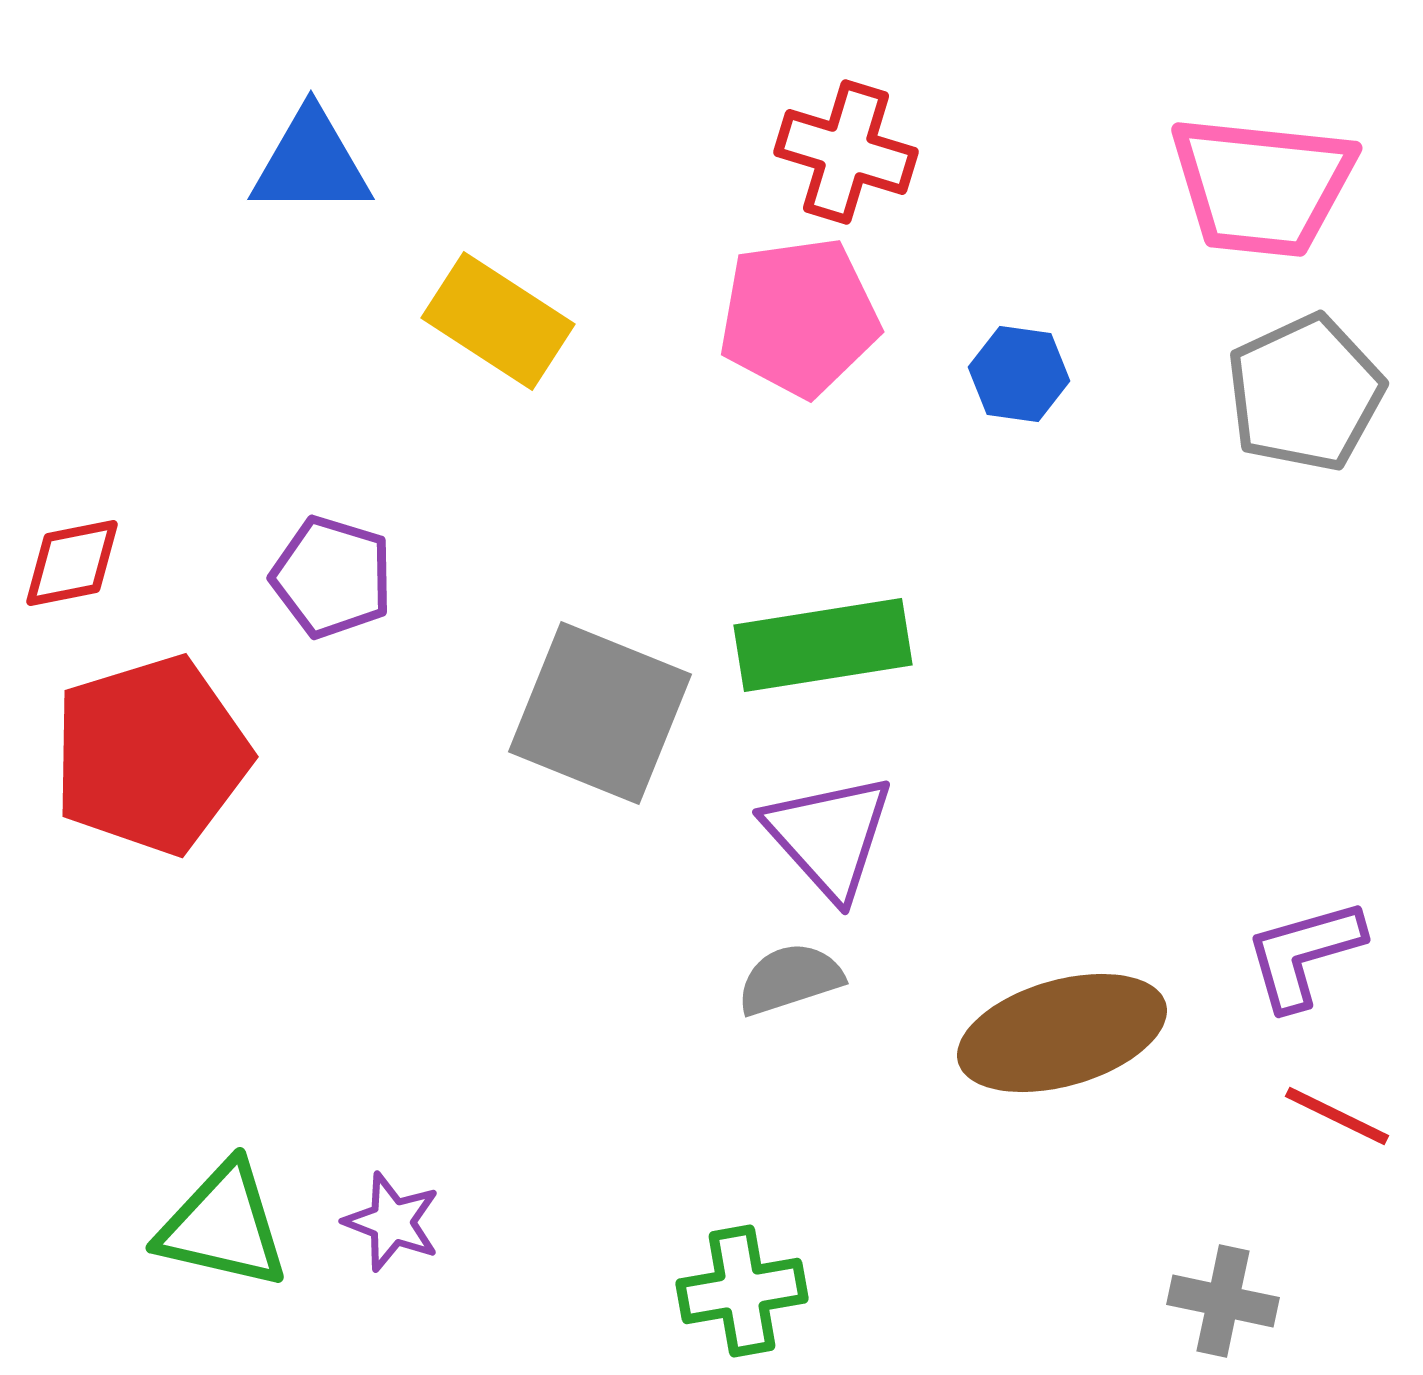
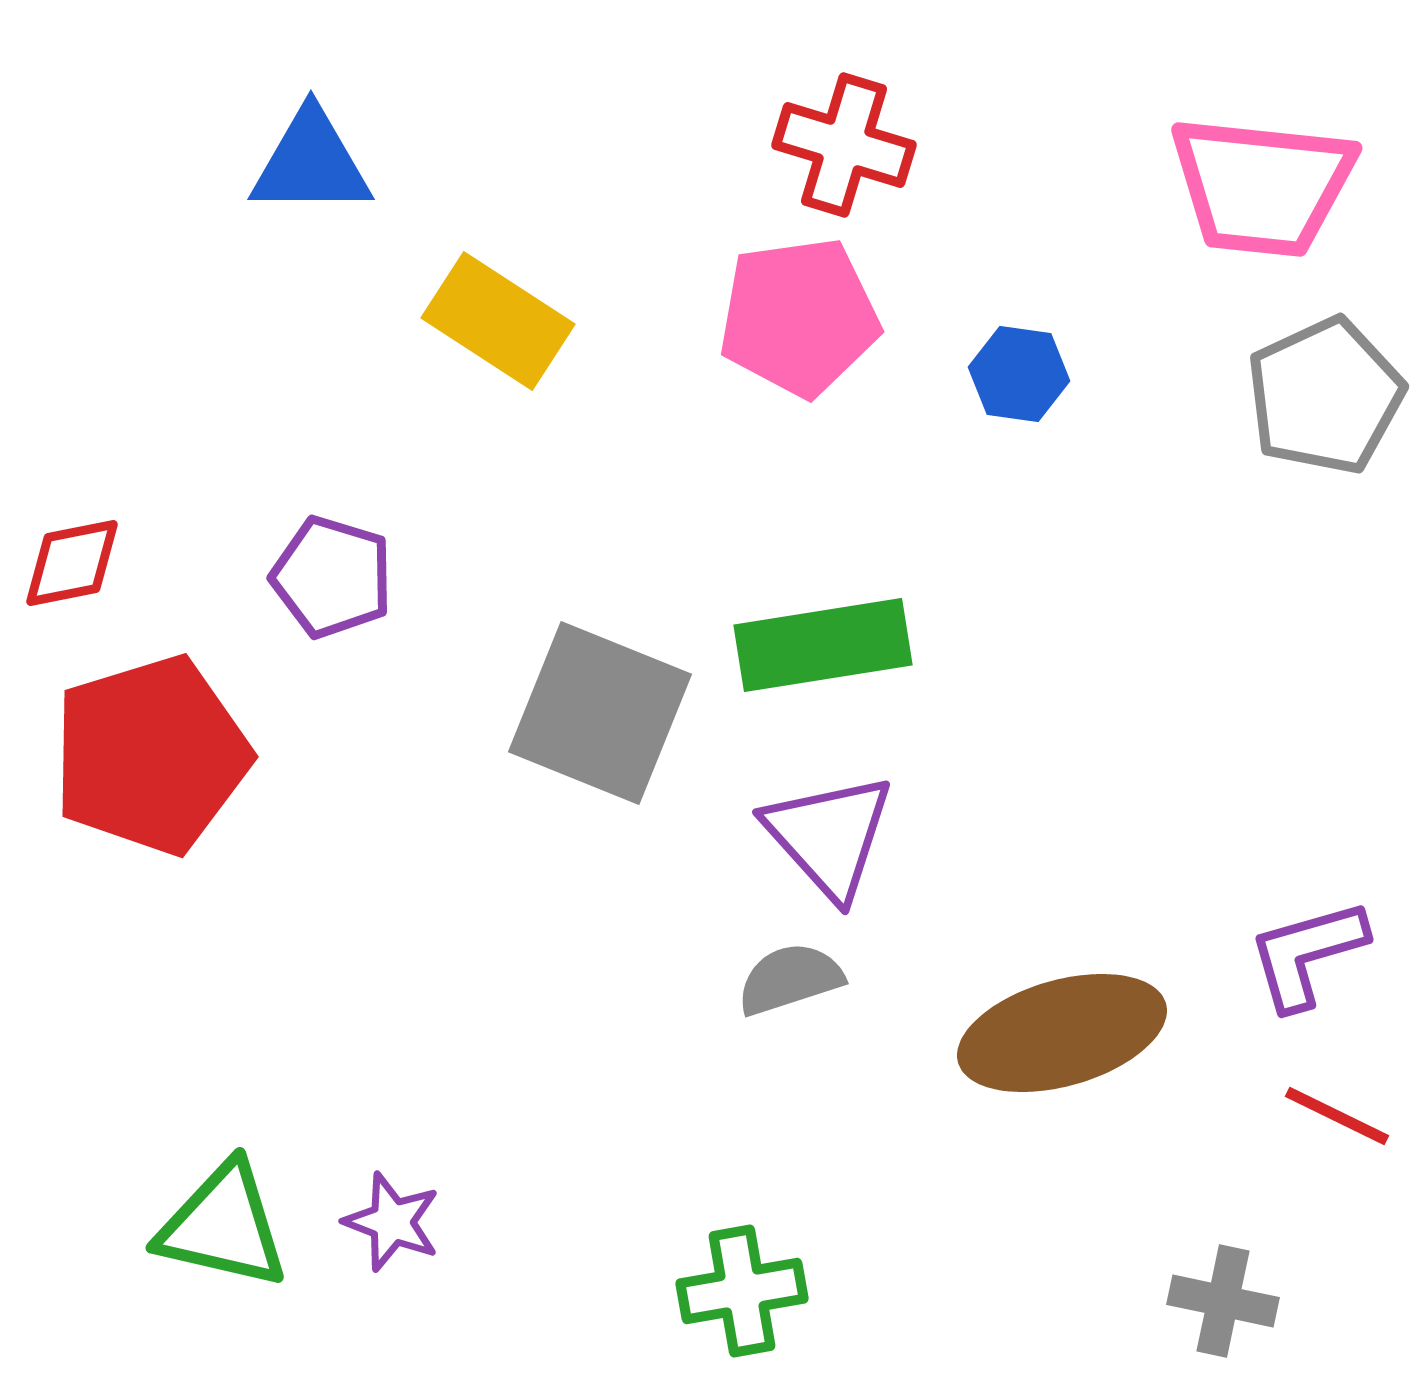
red cross: moved 2 px left, 7 px up
gray pentagon: moved 20 px right, 3 px down
purple L-shape: moved 3 px right
